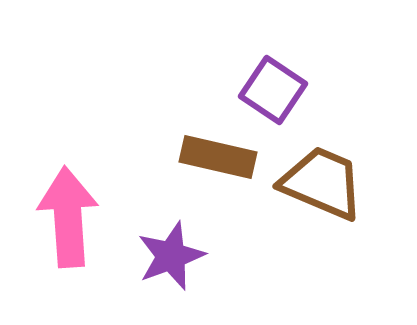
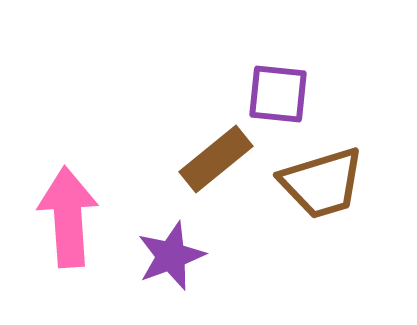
purple square: moved 5 px right, 4 px down; rotated 28 degrees counterclockwise
brown rectangle: moved 2 px left, 2 px down; rotated 52 degrees counterclockwise
brown trapezoid: rotated 140 degrees clockwise
